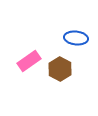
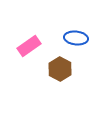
pink rectangle: moved 15 px up
